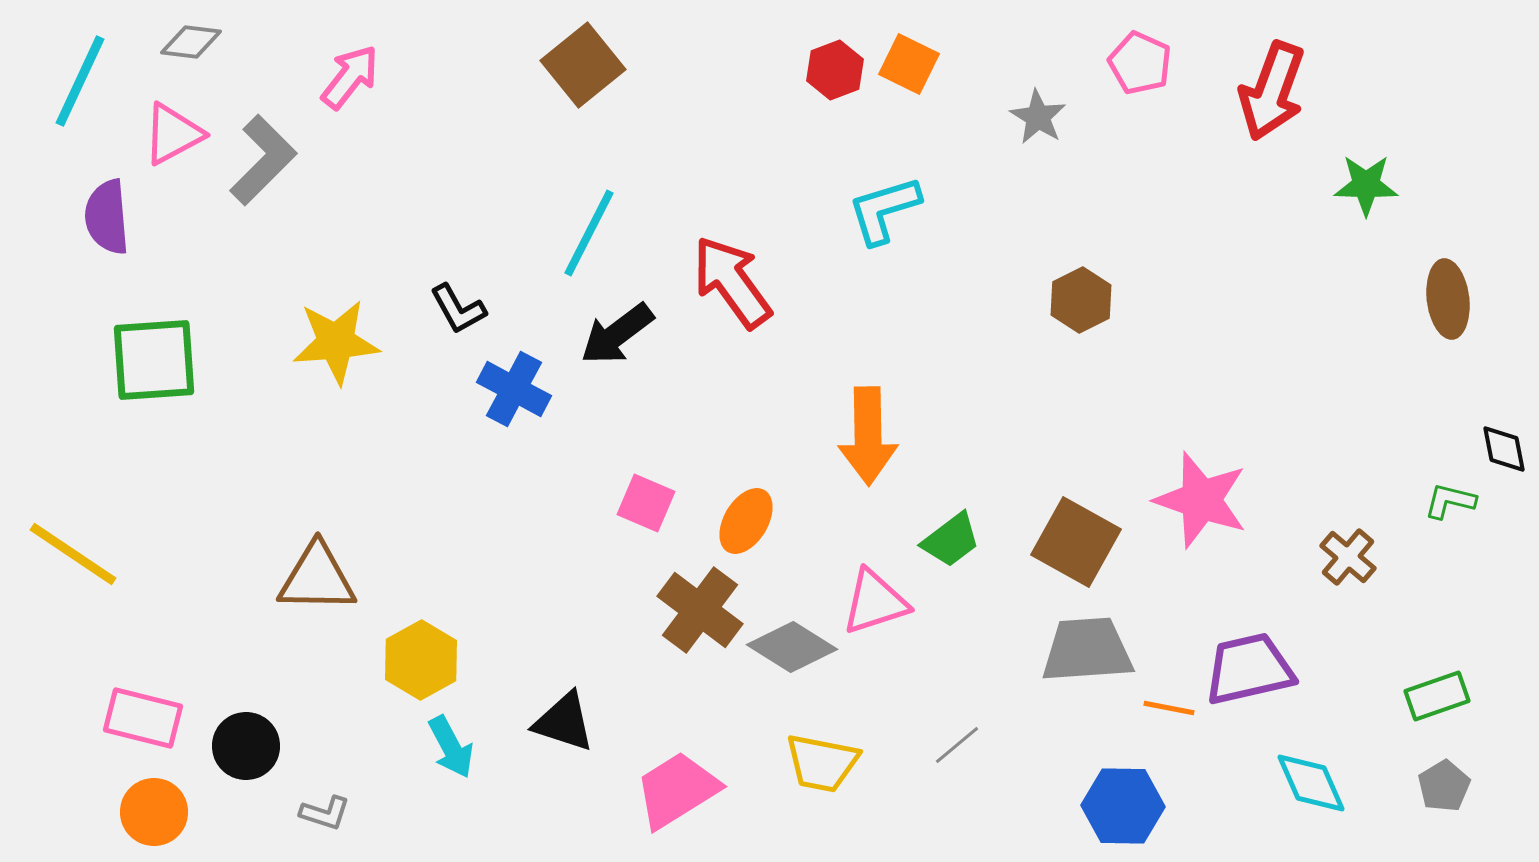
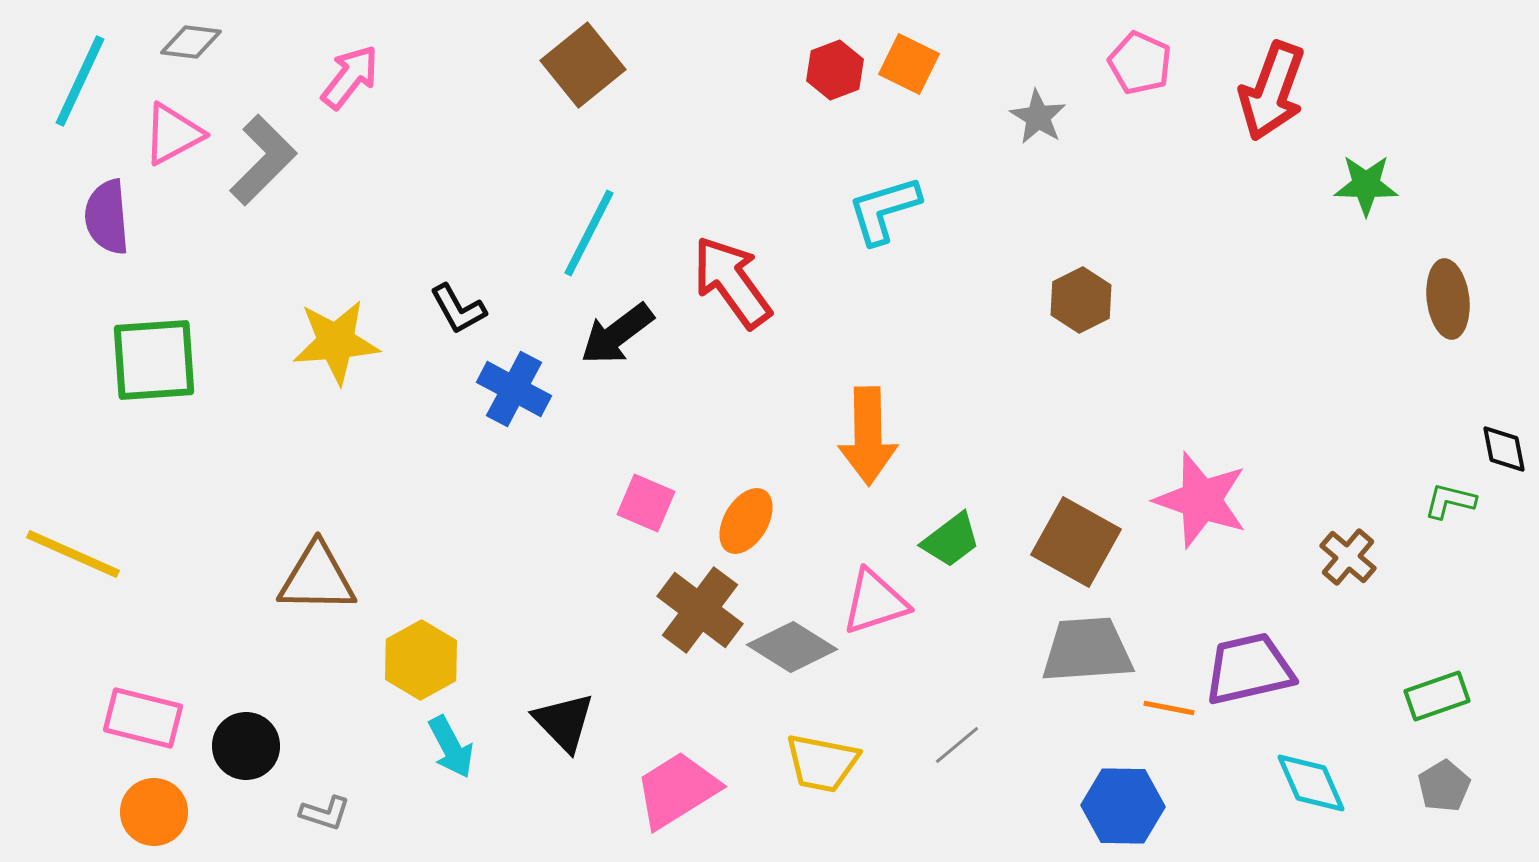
yellow line at (73, 554): rotated 10 degrees counterclockwise
black triangle at (564, 722): rotated 28 degrees clockwise
